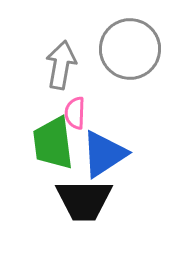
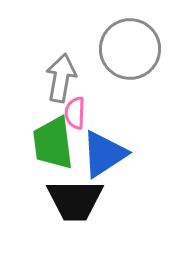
gray arrow: moved 13 px down
black trapezoid: moved 9 px left
